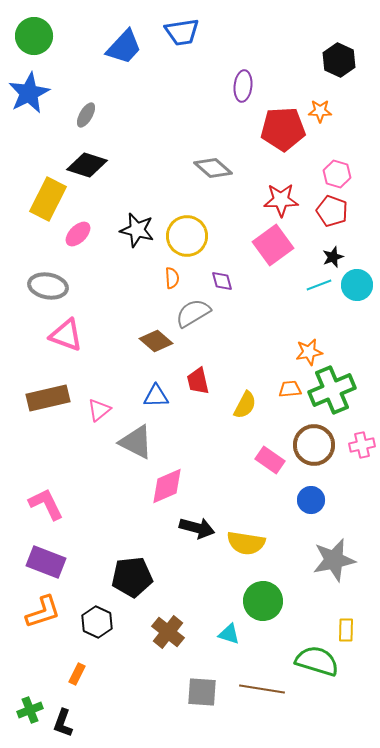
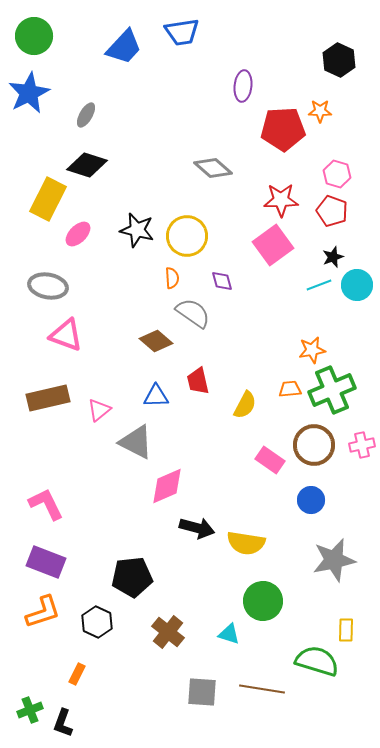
gray semicircle at (193, 313): rotated 66 degrees clockwise
orange star at (309, 352): moved 3 px right, 2 px up
